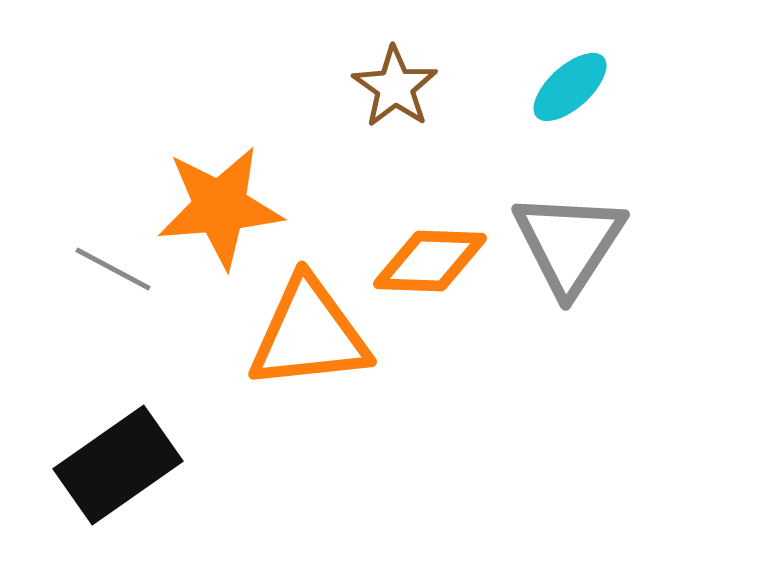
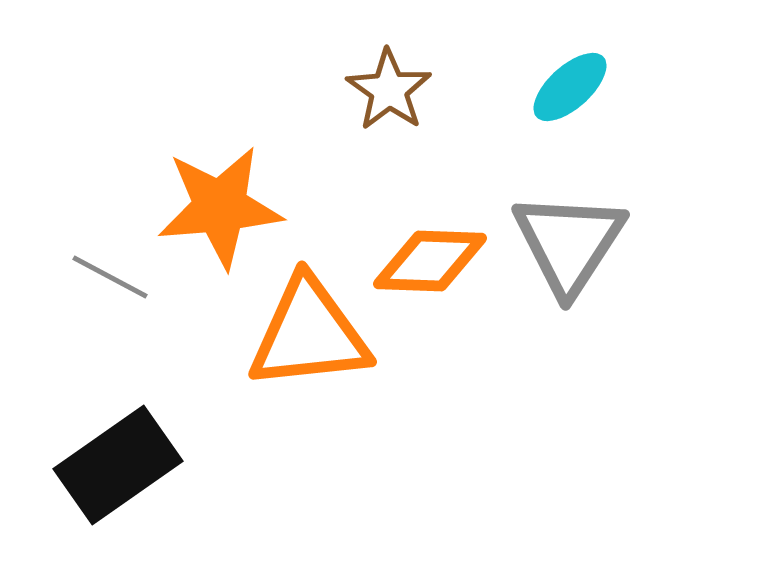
brown star: moved 6 px left, 3 px down
gray line: moved 3 px left, 8 px down
